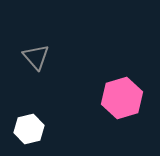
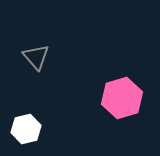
white hexagon: moved 3 px left
